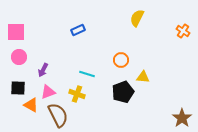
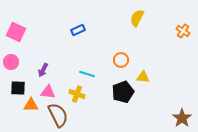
pink square: rotated 24 degrees clockwise
pink circle: moved 8 px left, 5 px down
pink triangle: rotated 28 degrees clockwise
orange triangle: rotated 28 degrees counterclockwise
